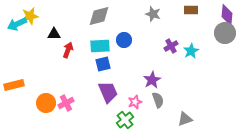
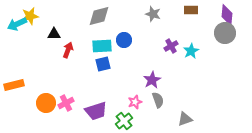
cyan rectangle: moved 2 px right
purple trapezoid: moved 12 px left, 19 px down; rotated 95 degrees clockwise
green cross: moved 1 px left, 1 px down
